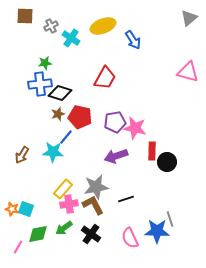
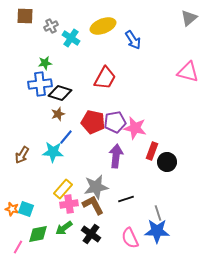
red pentagon: moved 13 px right, 5 px down
red rectangle: rotated 18 degrees clockwise
purple arrow: rotated 115 degrees clockwise
gray line: moved 12 px left, 6 px up
